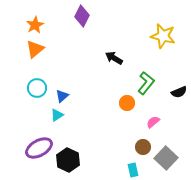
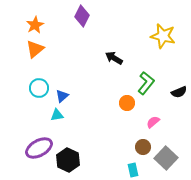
cyan circle: moved 2 px right
cyan triangle: rotated 24 degrees clockwise
